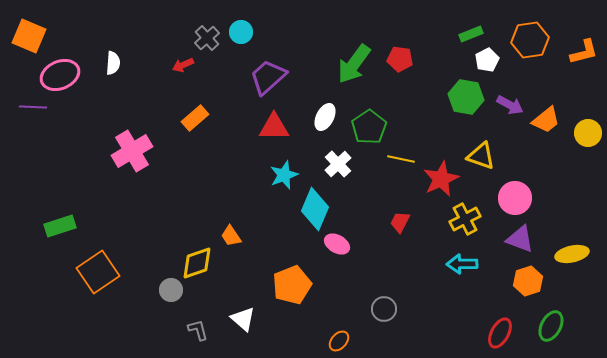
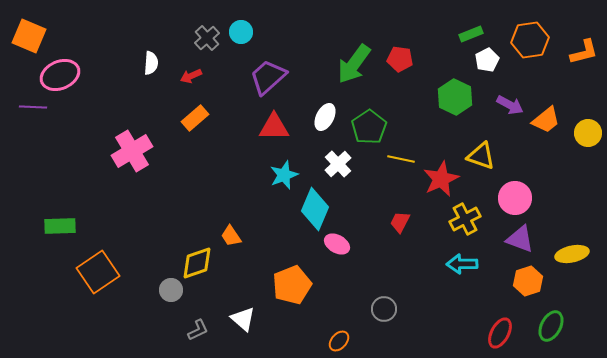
white semicircle at (113, 63): moved 38 px right
red arrow at (183, 65): moved 8 px right, 11 px down
green hexagon at (466, 97): moved 11 px left; rotated 16 degrees clockwise
green rectangle at (60, 226): rotated 16 degrees clockwise
gray L-shape at (198, 330): rotated 80 degrees clockwise
